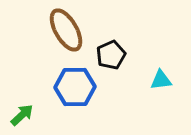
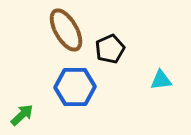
black pentagon: moved 1 px left, 6 px up
